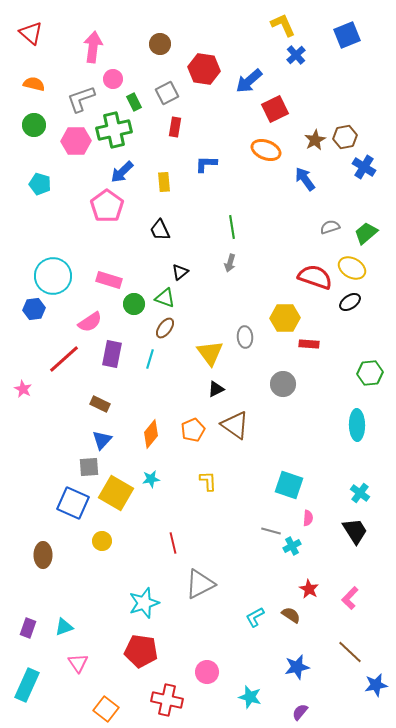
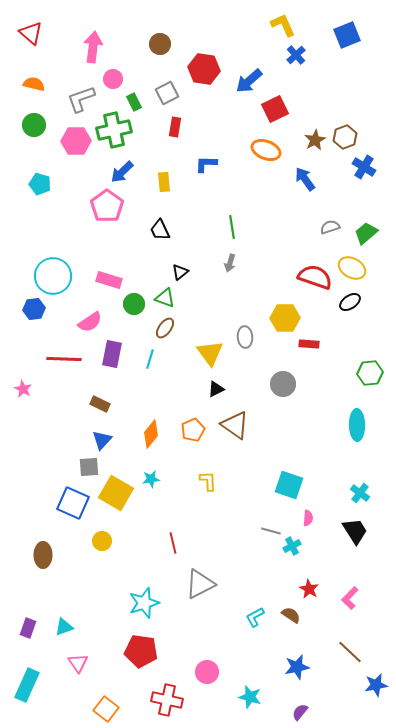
brown hexagon at (345, 137): rotated 10 degrees counterclockwise
red line at (64, 359): rotated 44 degrees clockwise
